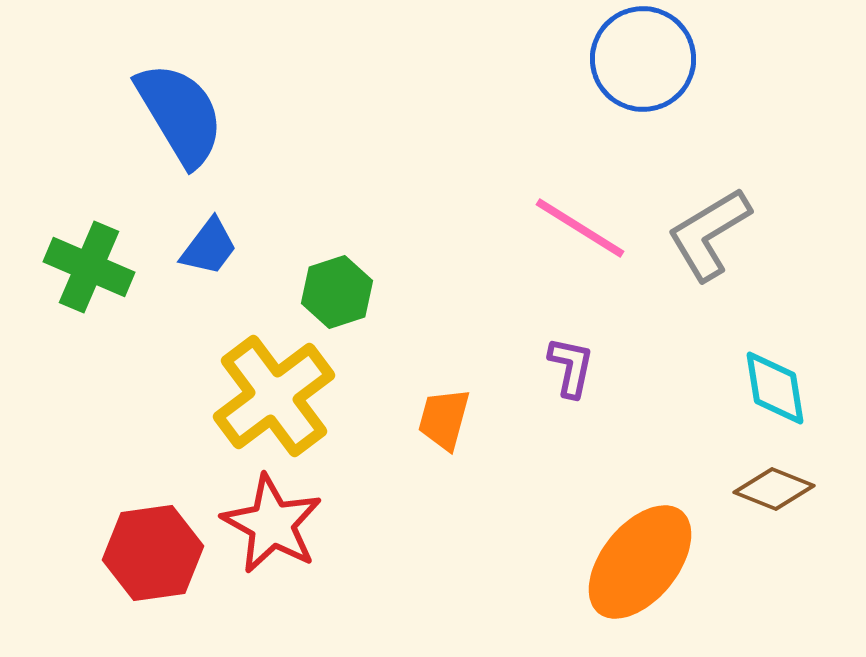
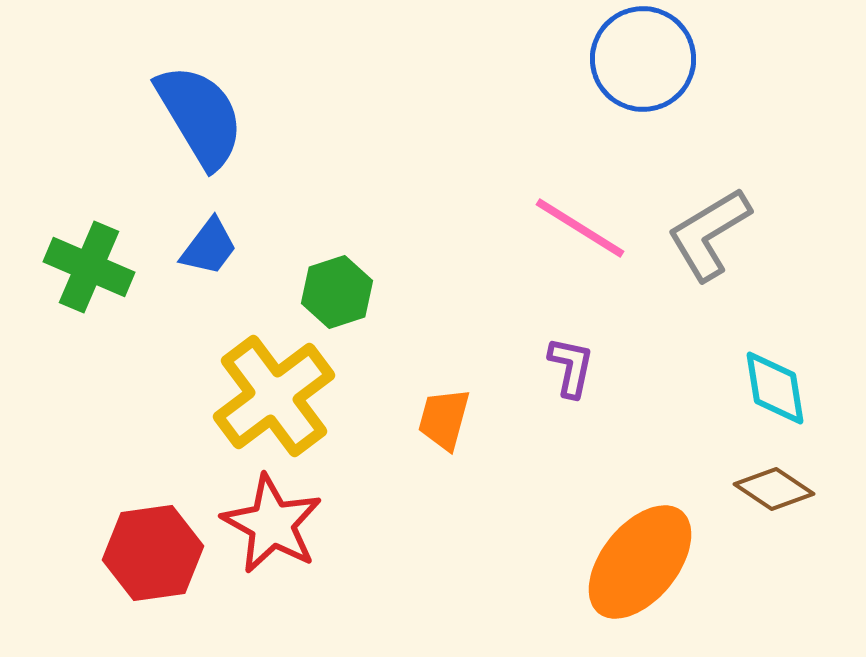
blue semicircle: moved 20 px right, 2 px down
brown diamond: rotated 12 degrees clockwise
